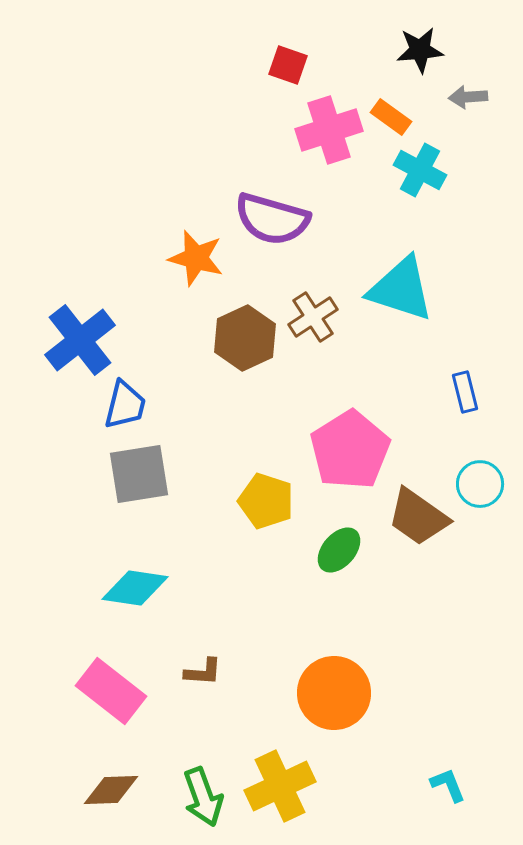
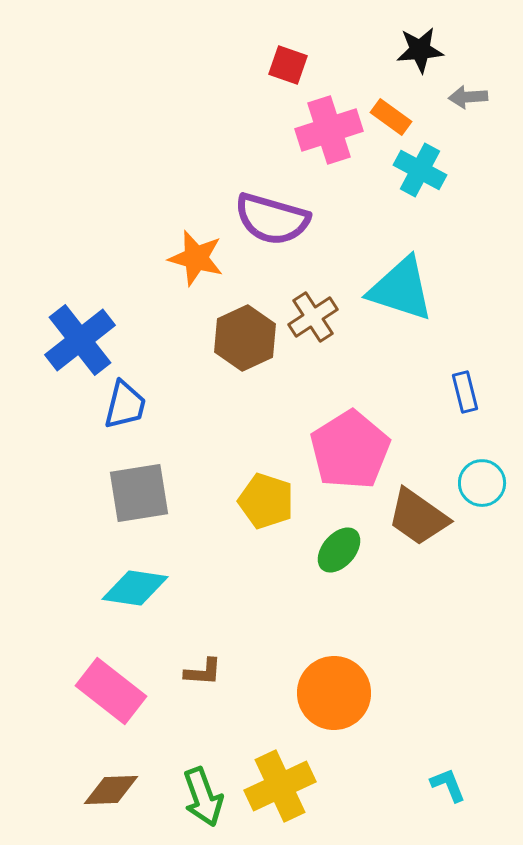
gray square: moved 19 px down
cyan circle: moved 2 px right, 1 px up
